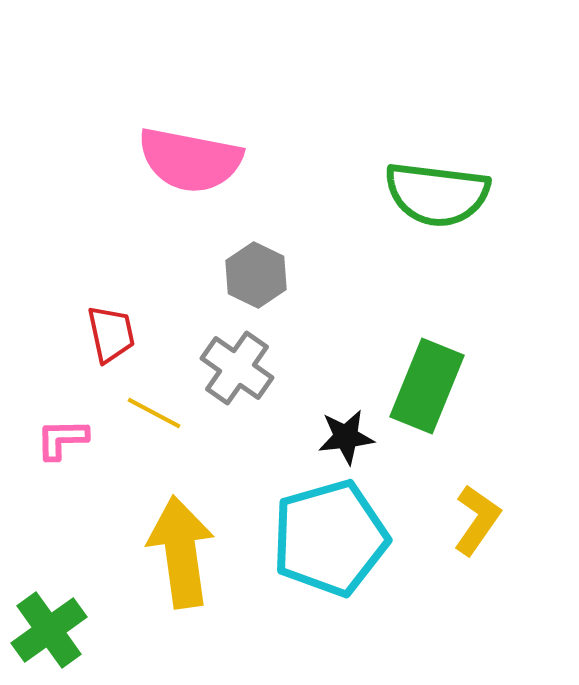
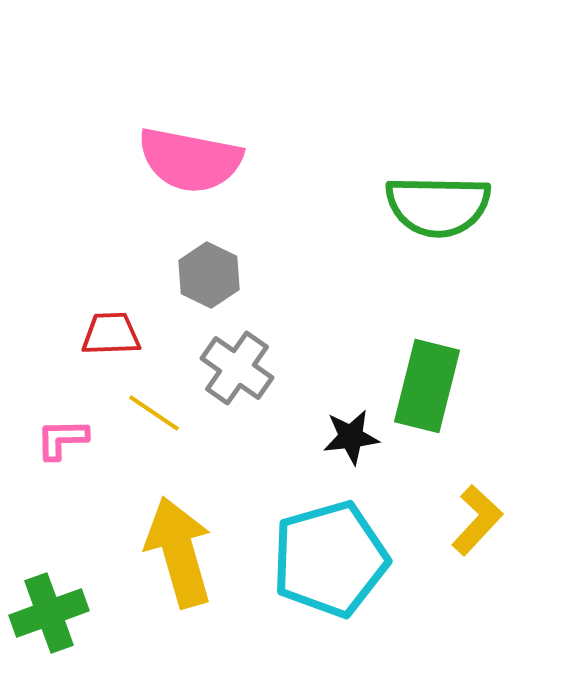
green semicircle: moved 1 px right, 12 px down; rotated 6 degrees counterclockwise
gray hexagon: moved 47 px left
red trapezoid: rotated 80 degrees counterclockwise
green rectangle: rotated 8 degrees counterclockwise
yellow line: rotated 6 degrees clockwise
black star: moved 5 px right
yellow L-shape: rotated 8 degrees clockwise
cyan pentagon: moved 21 px down
yellow arrow: moved 2 px left; rotated 8 degrees counterclockwise
green cross: moved 17 px up; rotated 16 degrees clockwise
